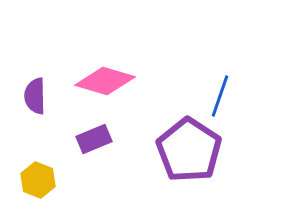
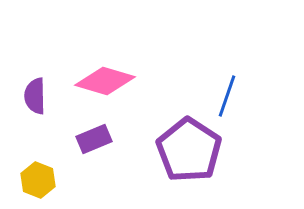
blue line: moved 7 px right
